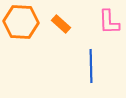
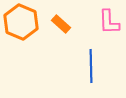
orange hexagon: rotated 20 degrees clockwise
